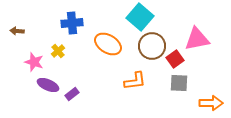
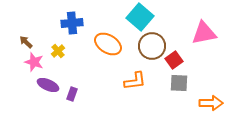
brown arrow: moved 9 px right, 11 px down; rotated 40 degrees clockwise
pink triangle: moved 7 px right, 6 px up
red square: moved 1 px left, 1 px down
purple rectangle: rotated 32 degrees counterclockwise
